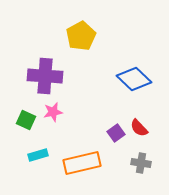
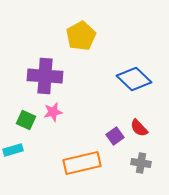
purple square: moved 1 px left, 3 px down
cyan rectangle: moved 25 px left, 5 px up
